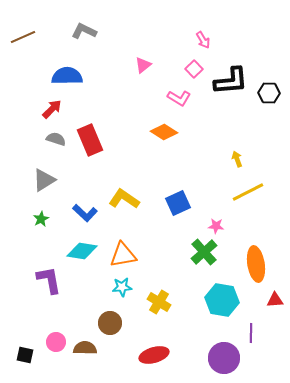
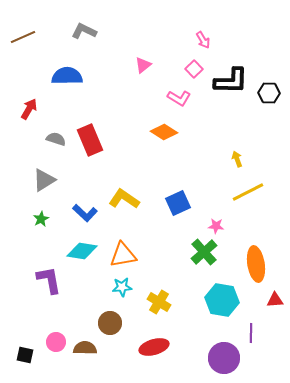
black L-shape: rotated 6 degrees clockwise
red arrow: moved 23 px left; rotated 15 degrees counterclockwise
red ellipse: moved 8 px up
